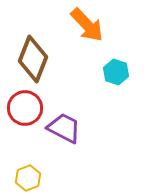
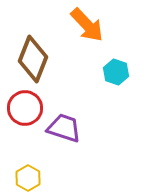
purple trapezoid: rotated 9 degrees counterclockwise
yellow hexagon: rotated 10 degrees counterclockwise
